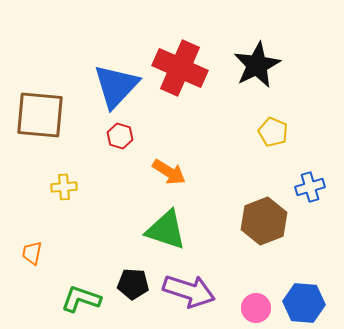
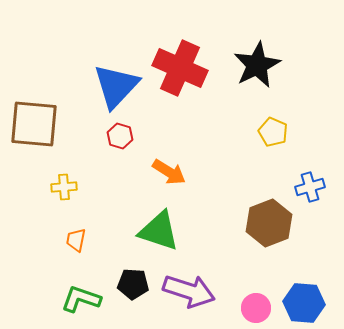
brown square: moved 6 px left, 9 px down
brown hexagon: moved 5 px right, 2 px down
green triangle: moved 7 px left, 1 px down
orange trapezoid: moved 44 px right, 13 px up
